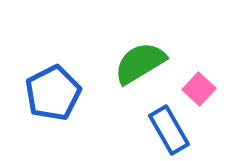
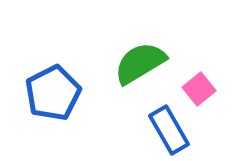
pink square: rotated 8 degrees clockwise
